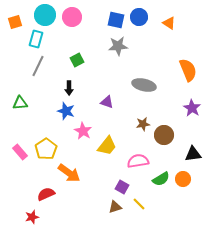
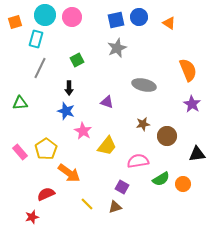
blue square: rotated 24 degrees counterclockwise
gray star: moved 1 px left, 2 px down; rotated 18 degrees counterclockwise
gray line: moved 2 px right, 2 px down
purple star: moved 4 px up
brown circle: moved 3 px right, 1 px down
black triangle: moved 4 px right
orange circle: moved 5 px down
yellow line: moved 52 px left
